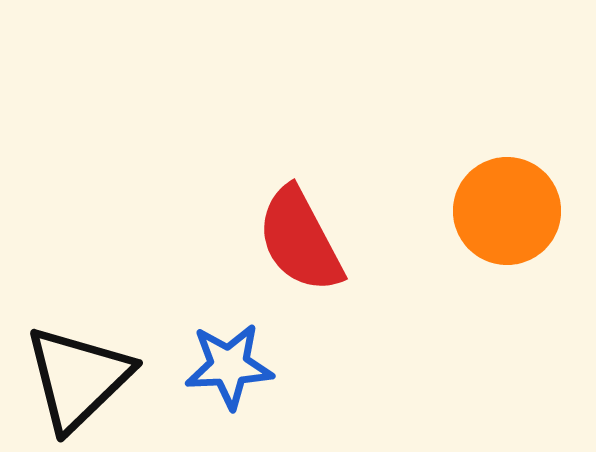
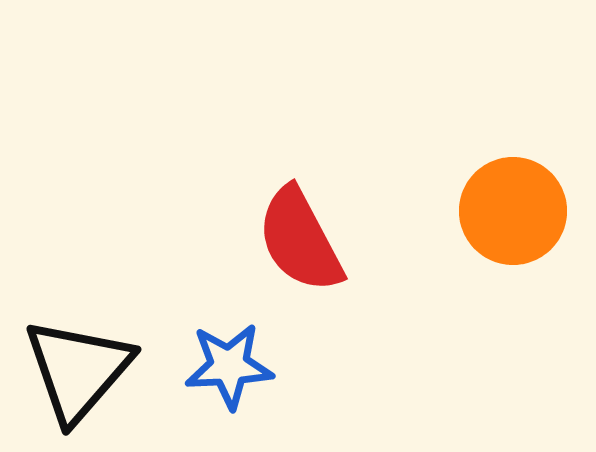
orange circle: moved 6 px right
black triangle: moved 8 px up; rotated 5 degrees counterclockwise
